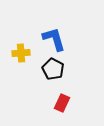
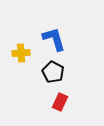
black pentagon: moved 3 px down
red rectangle: moved 2 px left, 1 px up
